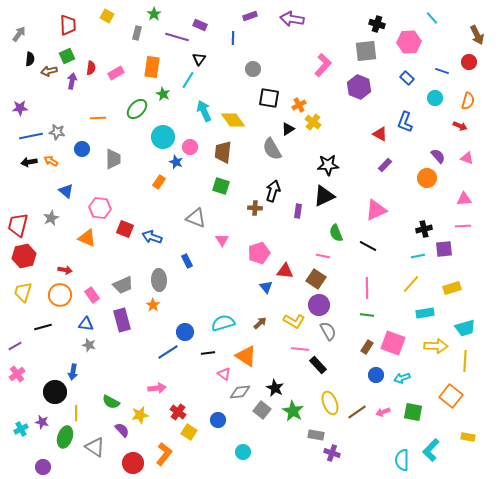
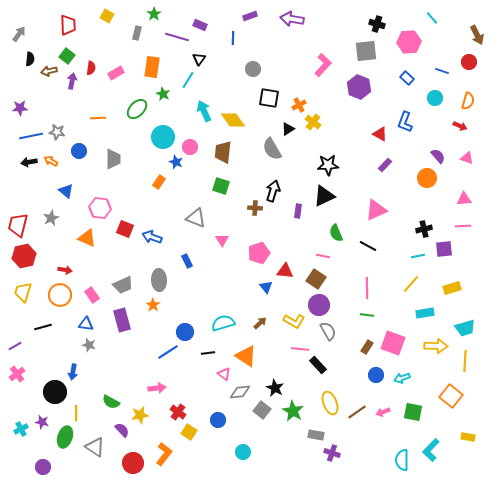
green square at (67, 56): rotated 28 degrees counterclockwise
blue circle at (82, 149): moved 3 px left, 2 px down
